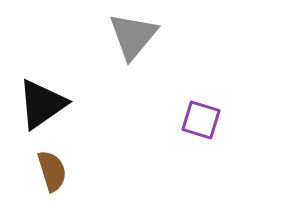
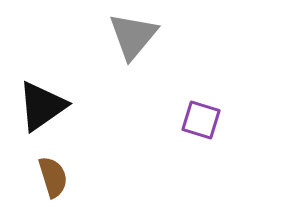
black triangle: moved 2 px down
brown semicircle: moved 1 px right, 6 px down
